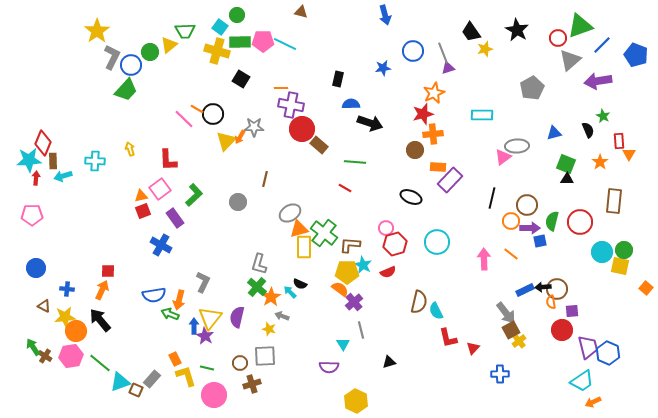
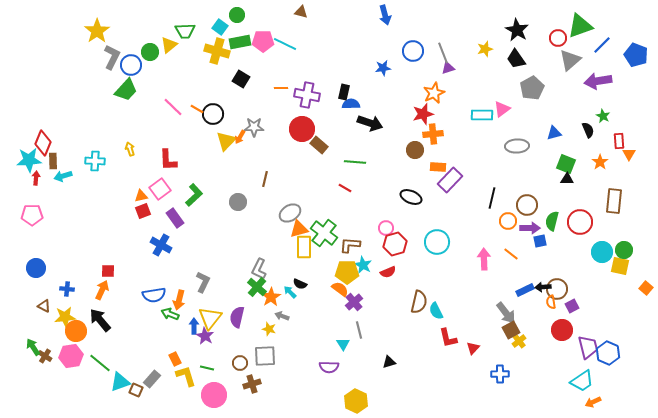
black trapezoid at (471, 32): moved 45 px right, 27 px down
green rectangle at (240, 42): rotated 10 degrees counterclockwise
black rectangle at (338, 79): moved 6 px right, 13 px down
purple cross at (291, 105): moved 16 px right, 10 px up
pink line at (184, 119): moved 11 px left, 12 px up
pink triangle at (503, 157): moved 1 px left, 48 px up
orange circle at (511, 221): moved 3 px left
gray L-shape at (259, 264): moved 5 px down; rotated 10 degrees clockwise
purple square at (572, 311): moved 5 px up; rotated 24 degrees counterclockwise
gray line at (361, 330): moved 2 px left
